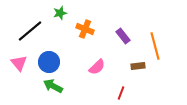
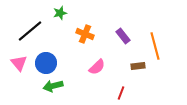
orange cross: moved 5 px down
blue circle: moved 3 px left, 1 px down
green arrow: rotated 42 degrees counterclockwise
